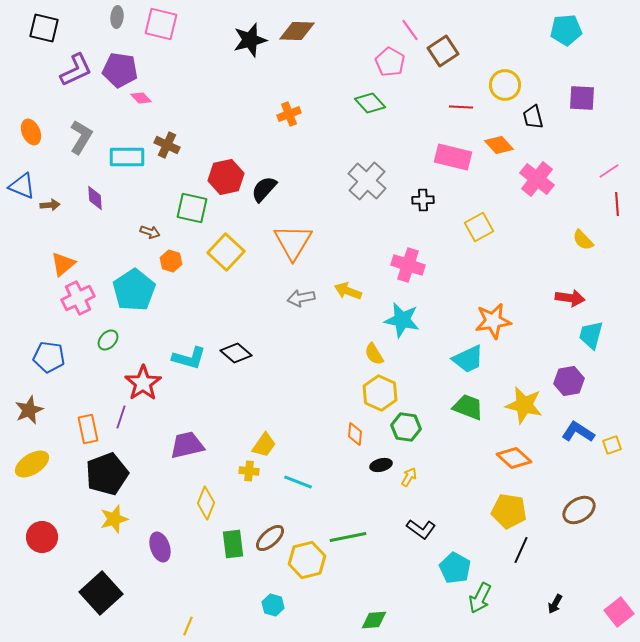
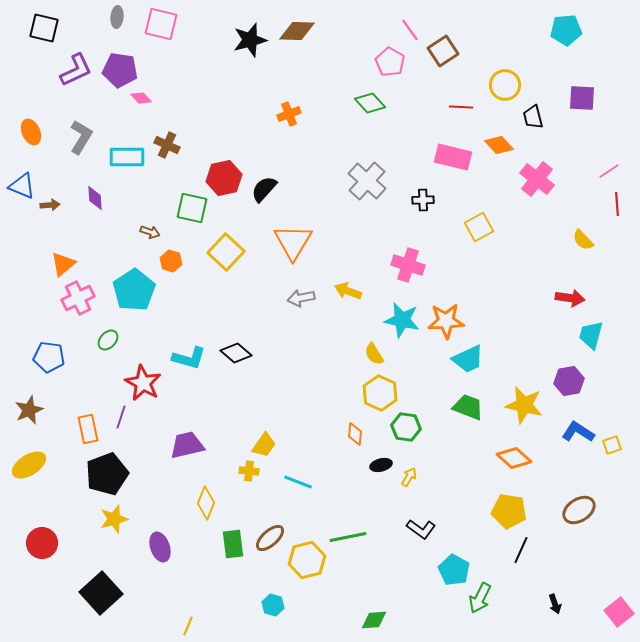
red hexagon at (226, 177): moved 2 px left, 1 px down
orange star at (493, 321): moved 47 px left; rotated 6 degrees clockwise
red star at (143, 383): rotated 9 degrees counterclockwise
yellow ellipse at (32, 464): moved 3 px left, 1 px down
red circle at (42, 537): moved 6 px down
cyan pentagon at (455, 568): moved 1 px left, 2 px down
black arrow at (555, 604): rotated 48 degrees counterclockwise
